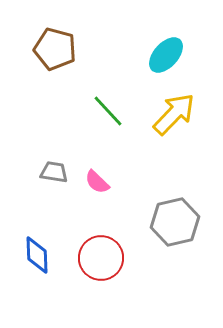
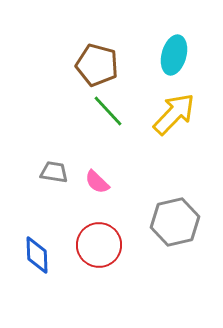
brown pentagon: moved 42 px right, 16 px down
cyan ellipse: moved 8 px right; rotated 27 degrees counterclockwise
red circle: moved 2 px left, 13 px up
